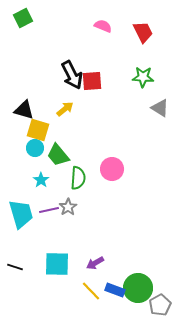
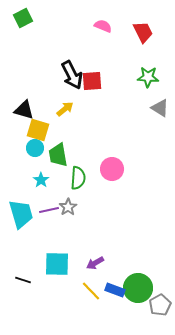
green star: moved 5 px right
green trapezoid: rotated 30 degrees clockwise
black line: moved 8 px right, 13 px down
